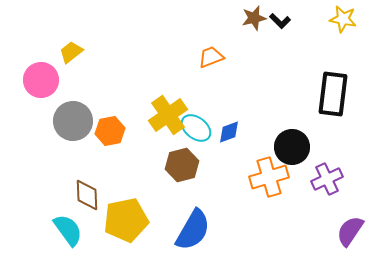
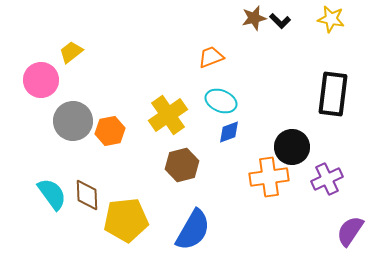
yellow star: moved 12 px left
cyan ellipse: moved 25 px right, 27 px up; rotated 16 degrees counterclockwise
orange cross: rotated 9 degrees clockwise
yellow pentagon: rotated 6 degrees clockwise
cyan semicircle: moved 16 px left, 36 px up
